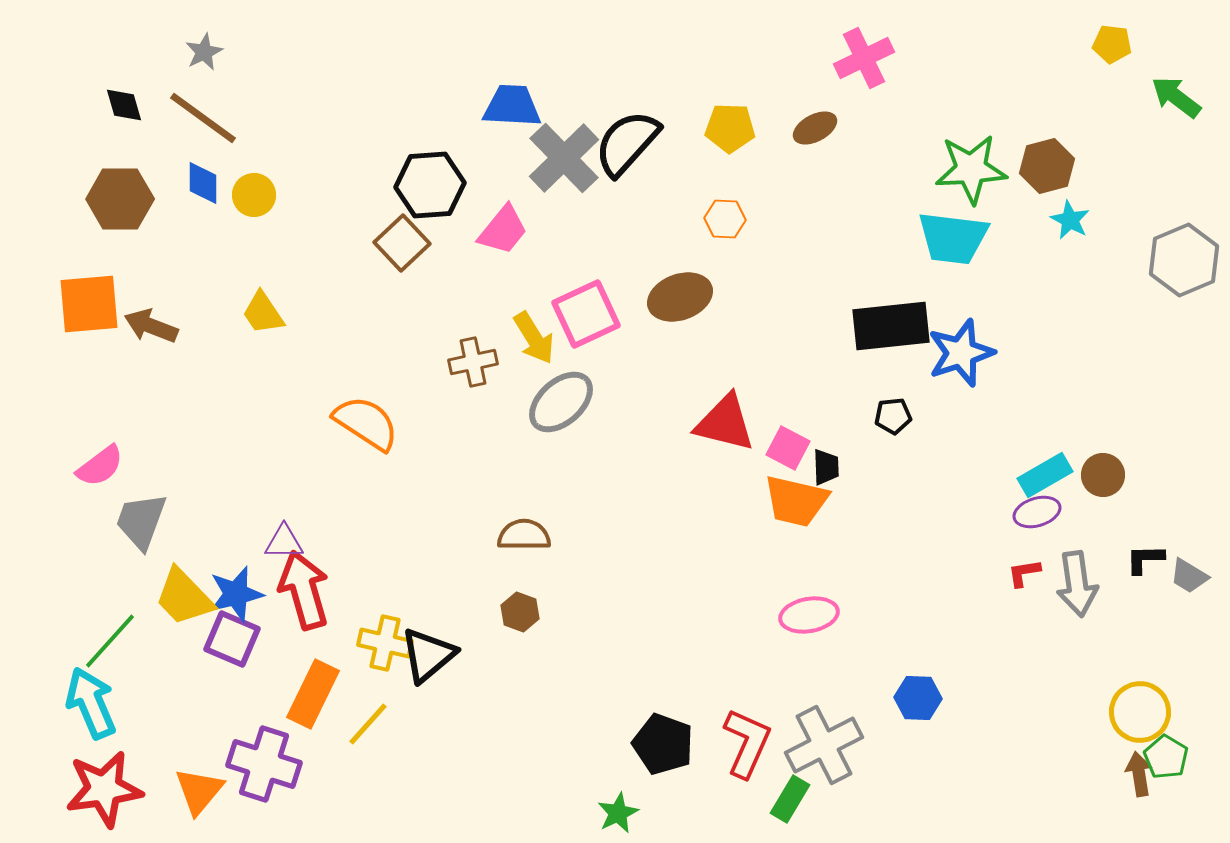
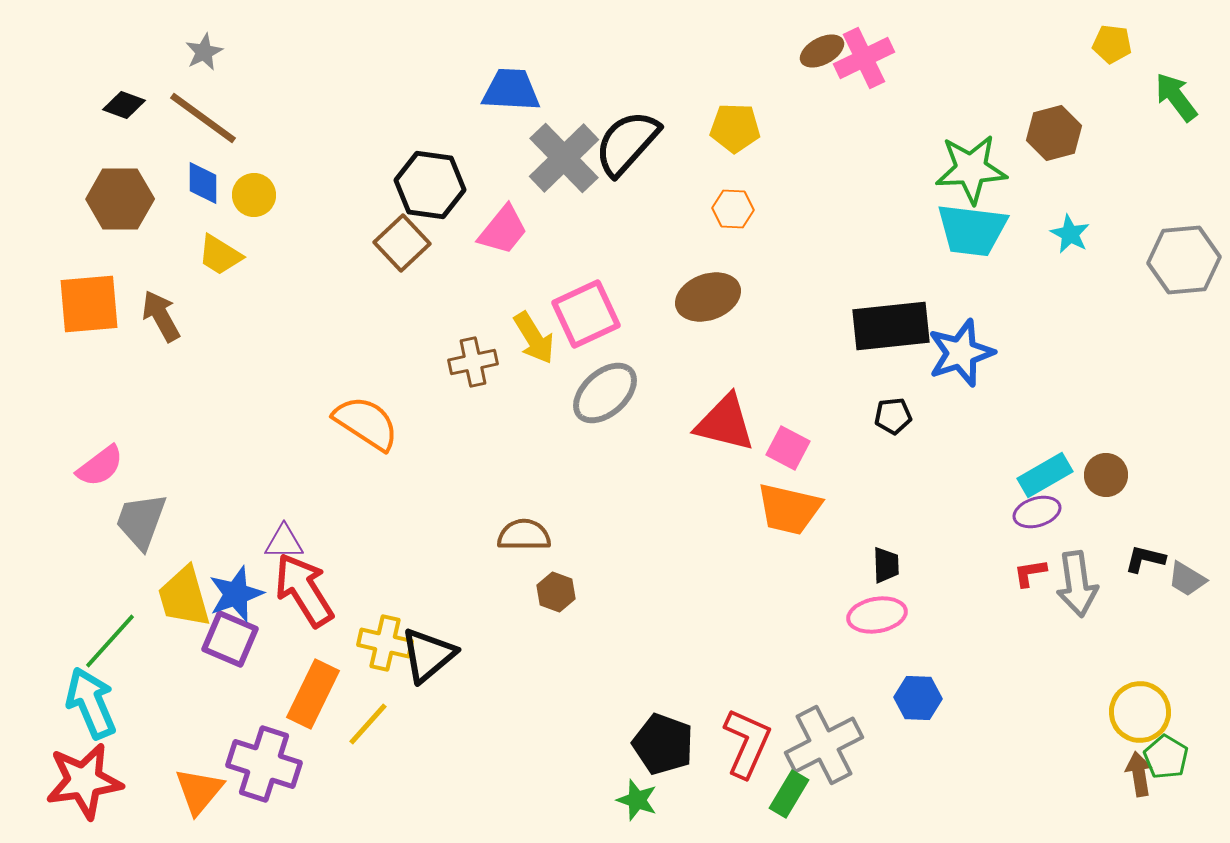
green arrow at (1176, 97): rotated 16 degrees clockwise
black diamond at (124, 105): rotated 54 degrees counterclockwise
blue trapezoid at (512, 106): moved 1 px left, 16 px up
yellow pentagon at (730, 128): moved 5 px right
brown ellipse at (815, 128): moved 7 px right, 77 px up
brown hexagon at (1047, 166): moved 7 px right, 33 px up
black hexagon at (430, 185): rotated 12 degrees clockwise
orange hexagon at (725, 219): moved 8 px right, 10 px up
cyan star at (1070, 220): moved 14 px down
cyan trapezoid at (953, 238): moved 19 px right, 8 px up
gray hexagon at (1184, 260): rotated 18 degrees clockwise
brown ellipse at (680, 297): moved 28 px right
yellow trapezoid at (263, 313): moved 43 px left, 58 px up; rotated 24 degrees counterclockwise
brown arrow at (151, 326): moved 10 px right, 10 px up; rotated 40 degrees clockwise
gray ellipse at (561, 402): moved 44 px right, 9 px up
black trapezoid at (826, 467): moved 60 px right, 98 px down
brown circle at (1103, 475): moved 3 px right
orange trapezoid at (796, 501): moved 7 px left, 8 px down
black L-shape at (1145, 559): rotated 15 degrees clockwise
red L-shape at (1024, 573): moved 6 px right
gray trapezoid at (1189, 576): moved 2 px left, 3 px down
red arrow at (304, 590): rotated 16 degrees counterclockwise
blue star at (236, 594): rotated 6 degrees counterclockwise
yellow trapezoid at (184, 597): rotated 28 degrees clockwise
brown hexagon at (520, 612): moved 36 px right, 20 px up
pink ellipse at (809, 615): moved 68 px right
purple square at (232, 639): moved 2 px left
red star at (104, 789): moved 20 px left, 8 px up
green rectangle at (790, 799): moved 1 px left, 5 px up
green star at (618, 813): moved 19 px right, 13 px up; rotated 27 degrees counterclockwise
